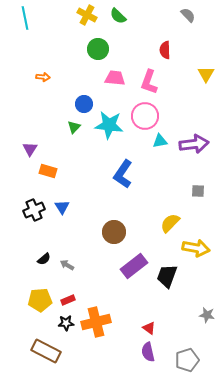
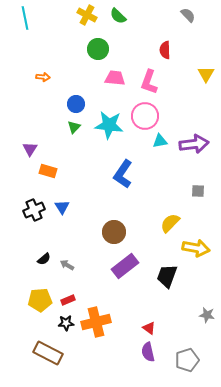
blue circle: moved 8 px left
purple rectangle: moved 9 px left
brown rectangle: moved 2 px right, 2 px down
